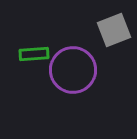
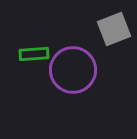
gray square: moved 1 px up
